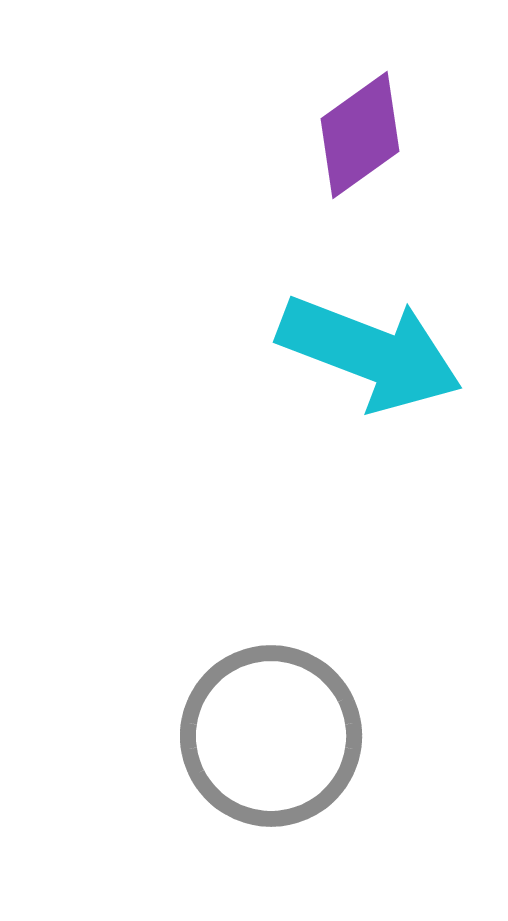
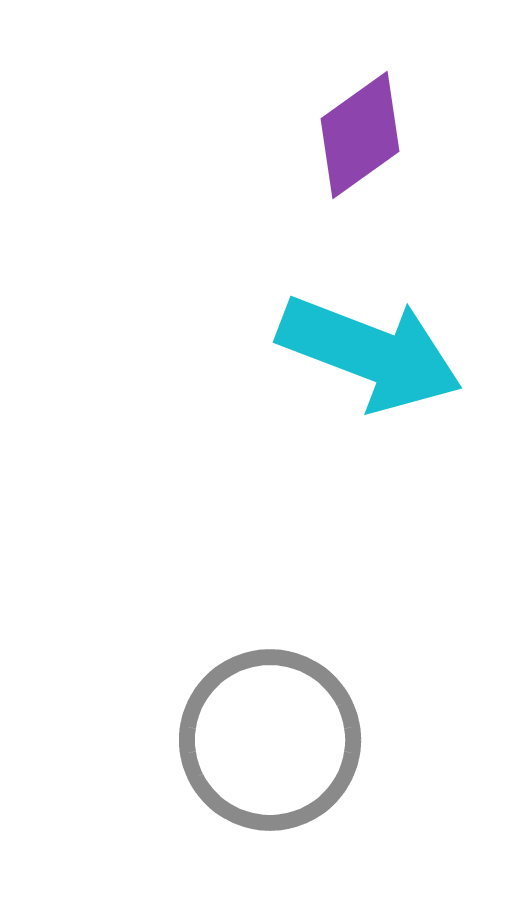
gray circle: moved 1 px left, 4 px down
